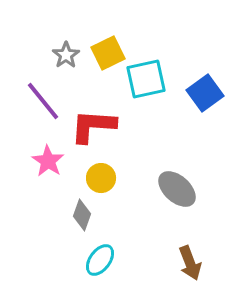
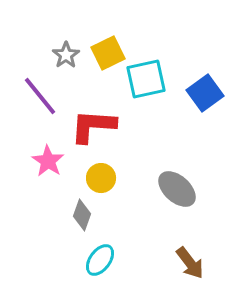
purple line: moved 3 px left, 5 px up
brown arrow: rotated 16 degrees counterclockwise
